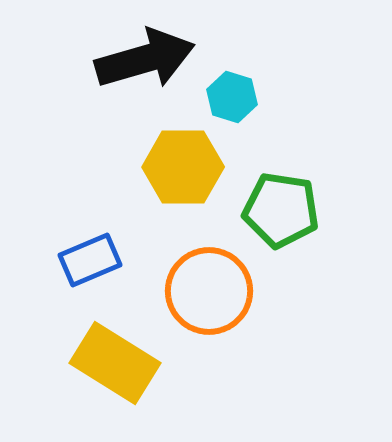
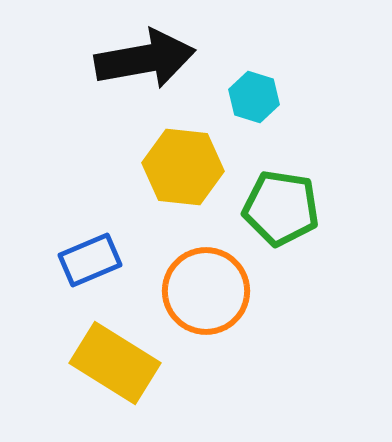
black arrow: rotated 6 degrees clockwise
cyan hexagon: moved 22 px right
yellow hexagon: rotated 6 degrees clockwise
green pentagon: moved 2 px up
orange circle: moved 3 px left
